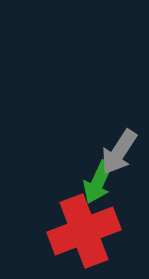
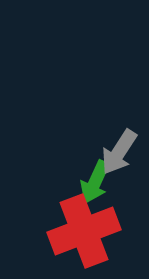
green arrow: moved 3 px left
